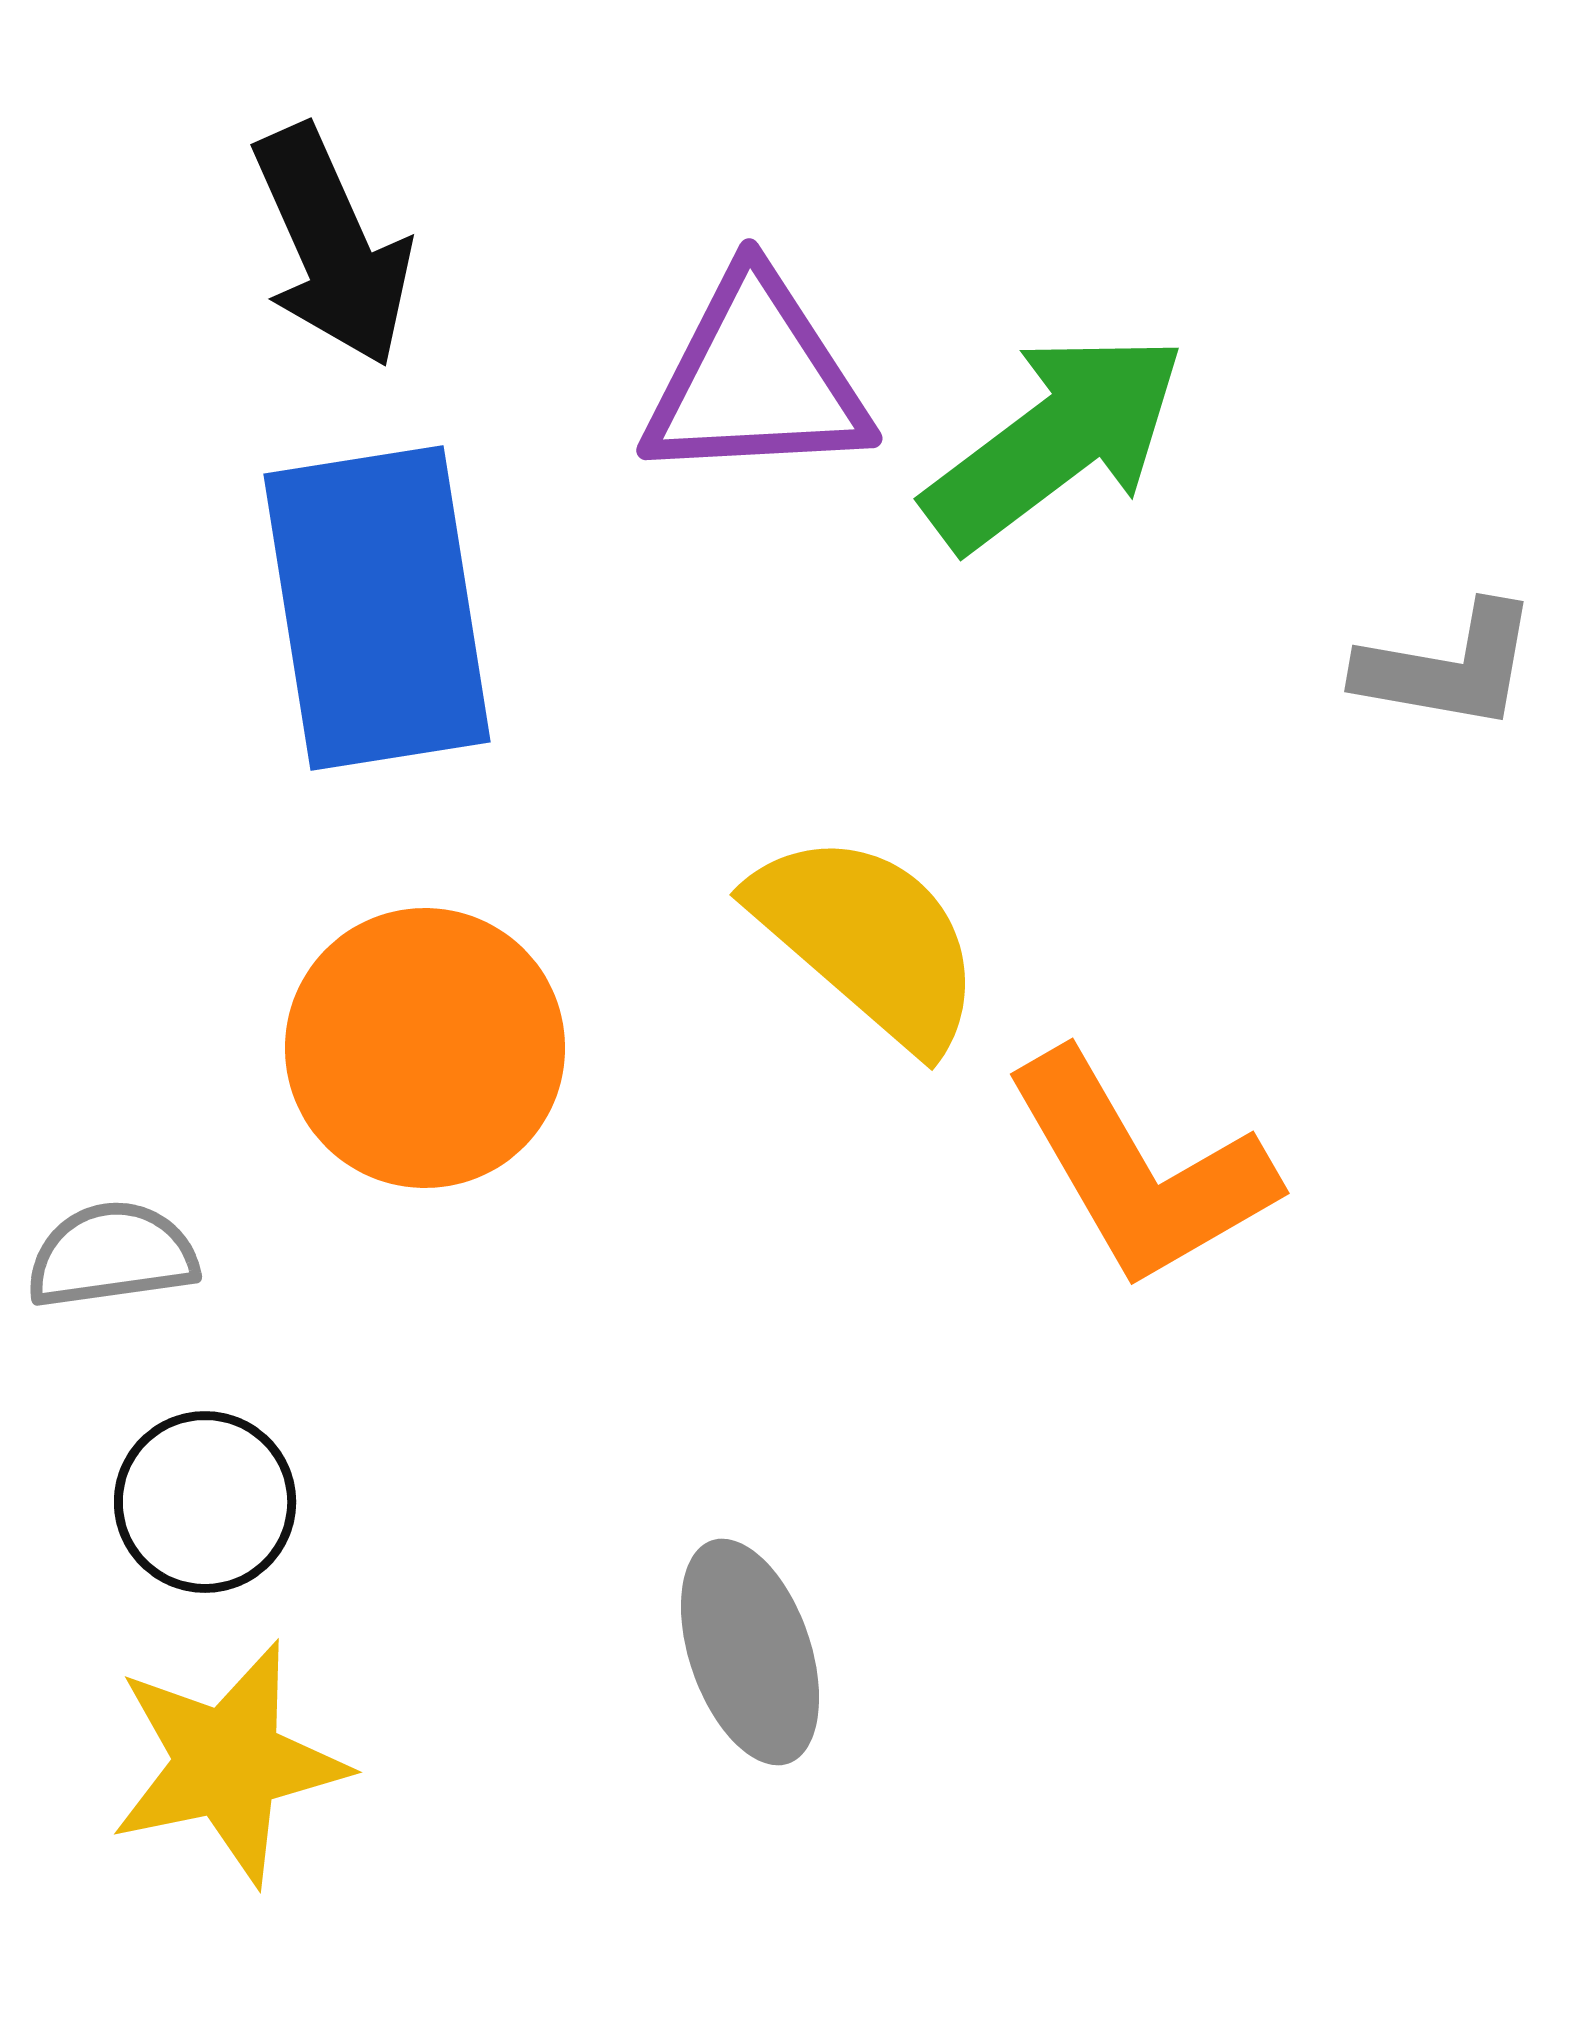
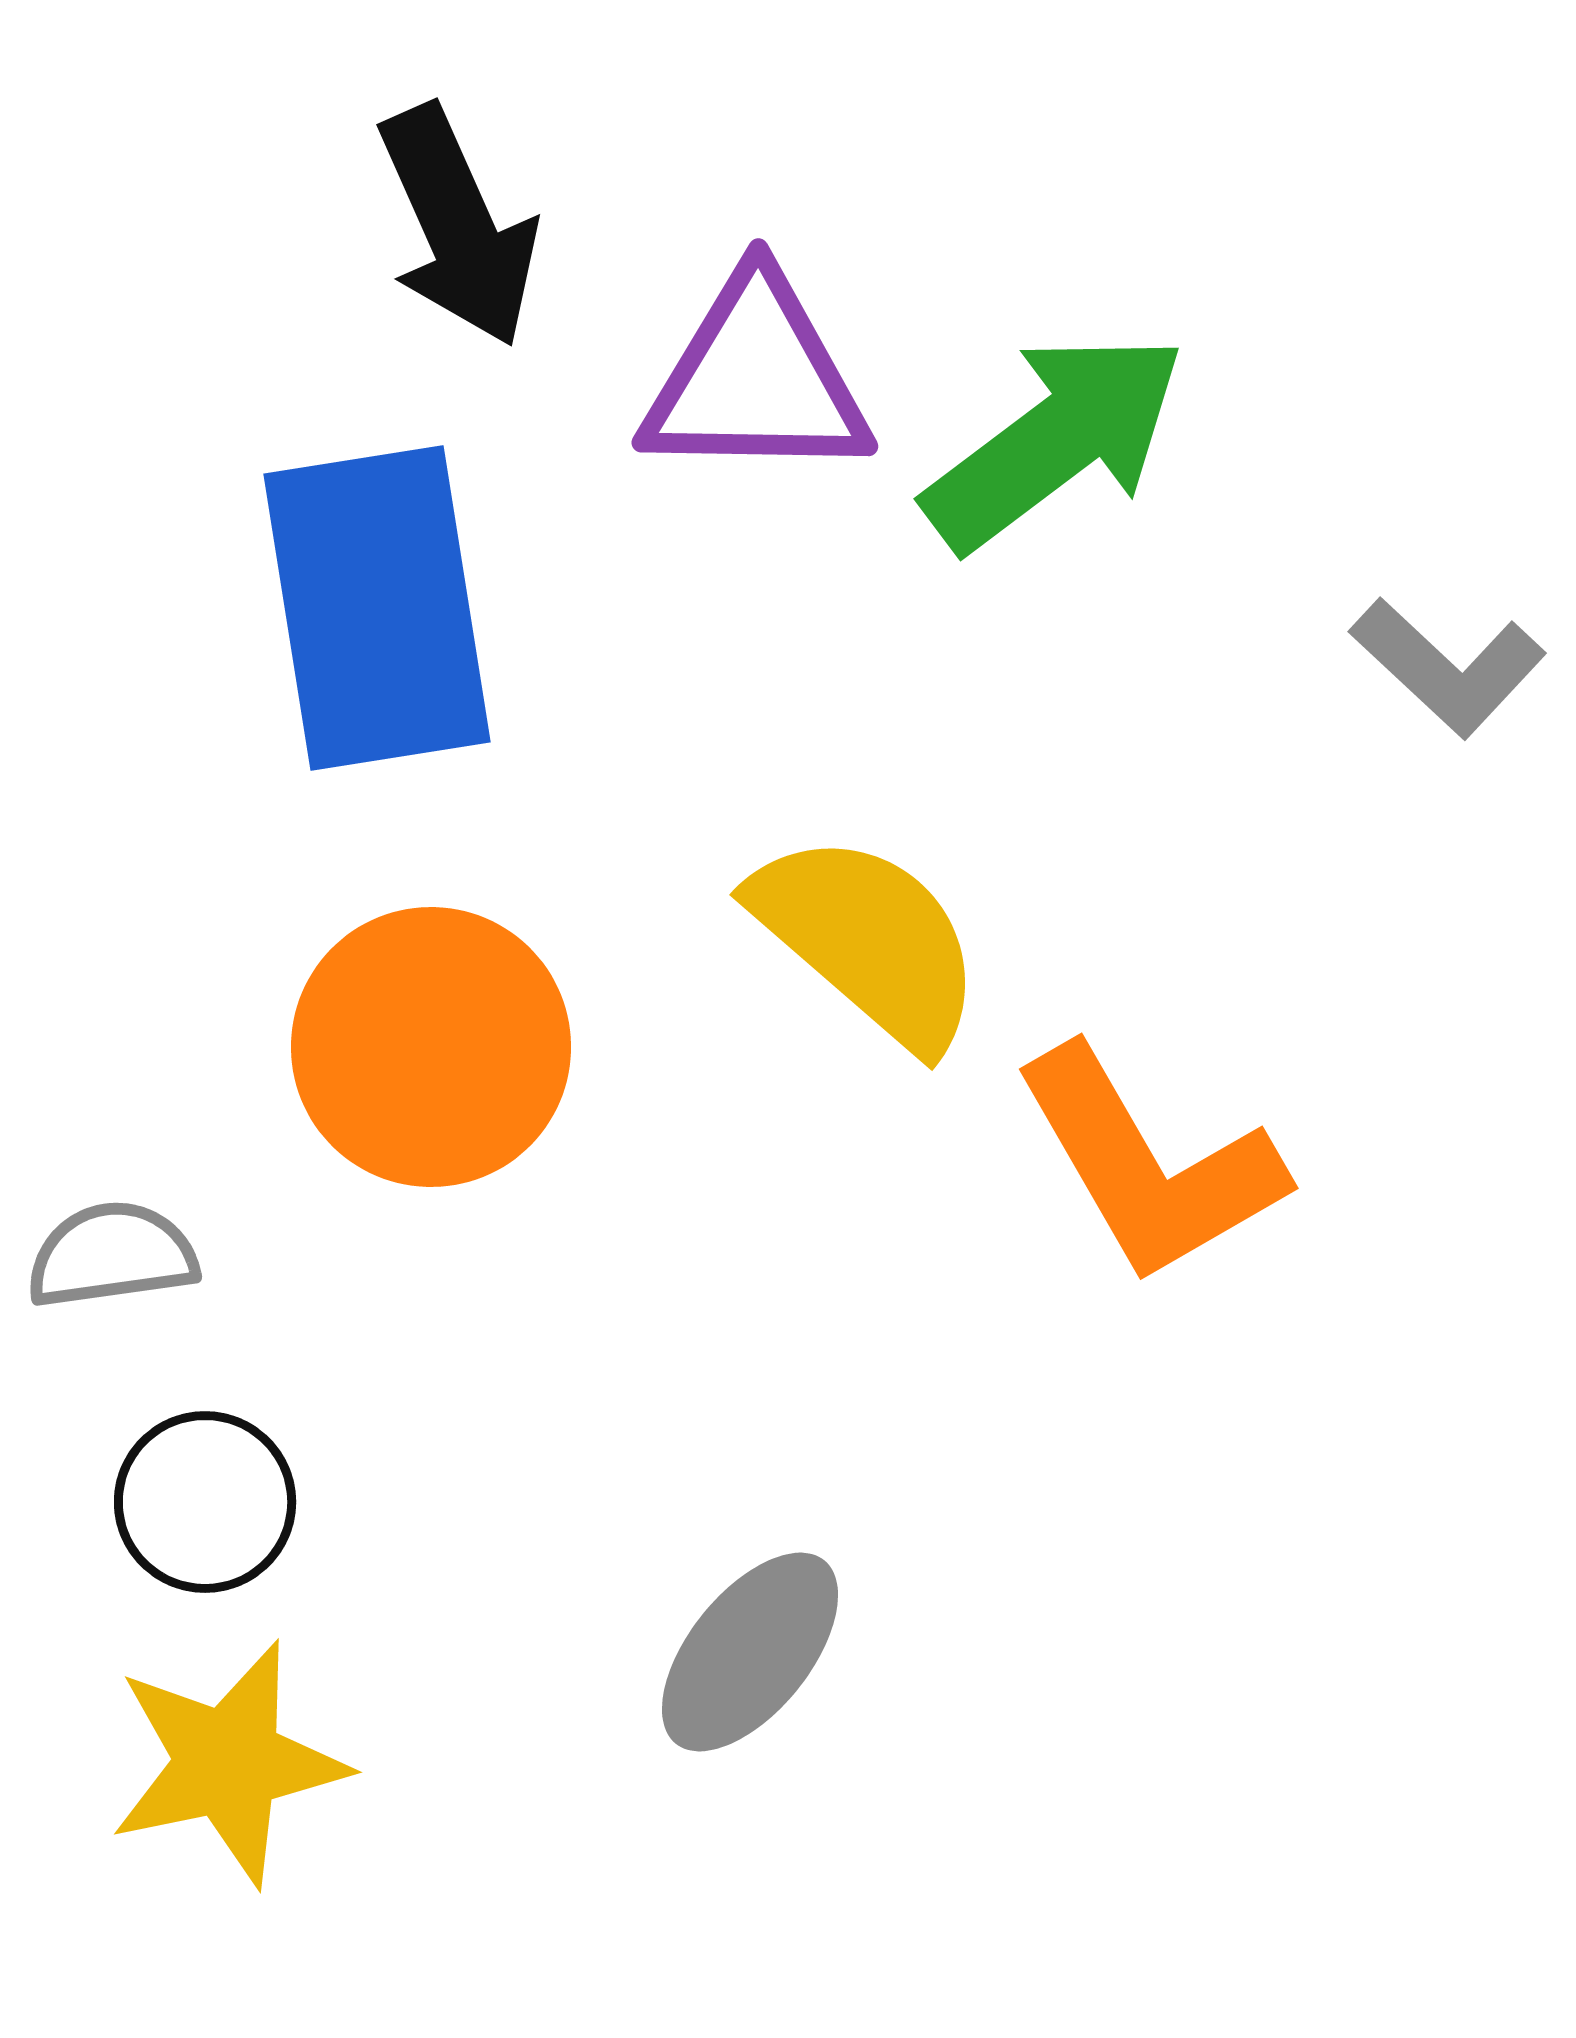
black arrow: moved 126 px right, 20 px up
purple triangle: rotated 4 degrees clockwise
gray L-shape: rotated 33 degrees clockwise
orange circle: moved 6 px right, 1 px up
orange L-shape: moved 9 px right, 5 px up
gray ellipse: rotated 58 degrees clockwise
